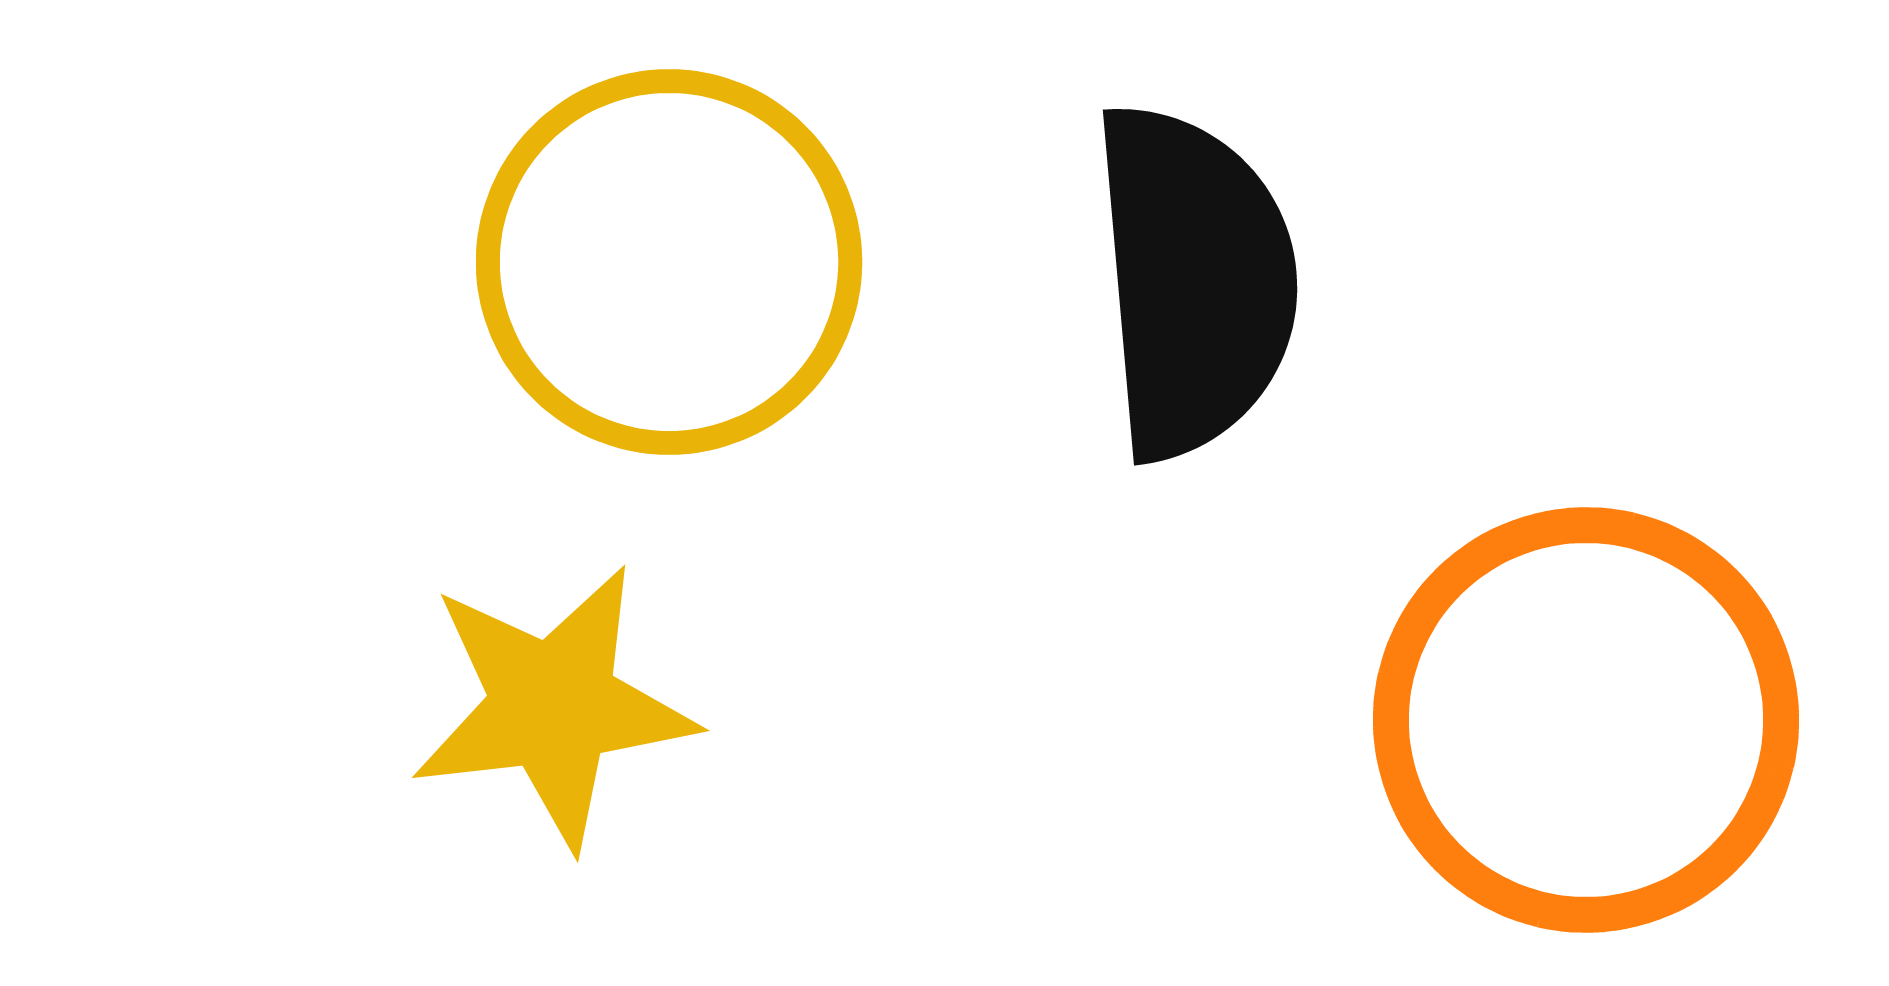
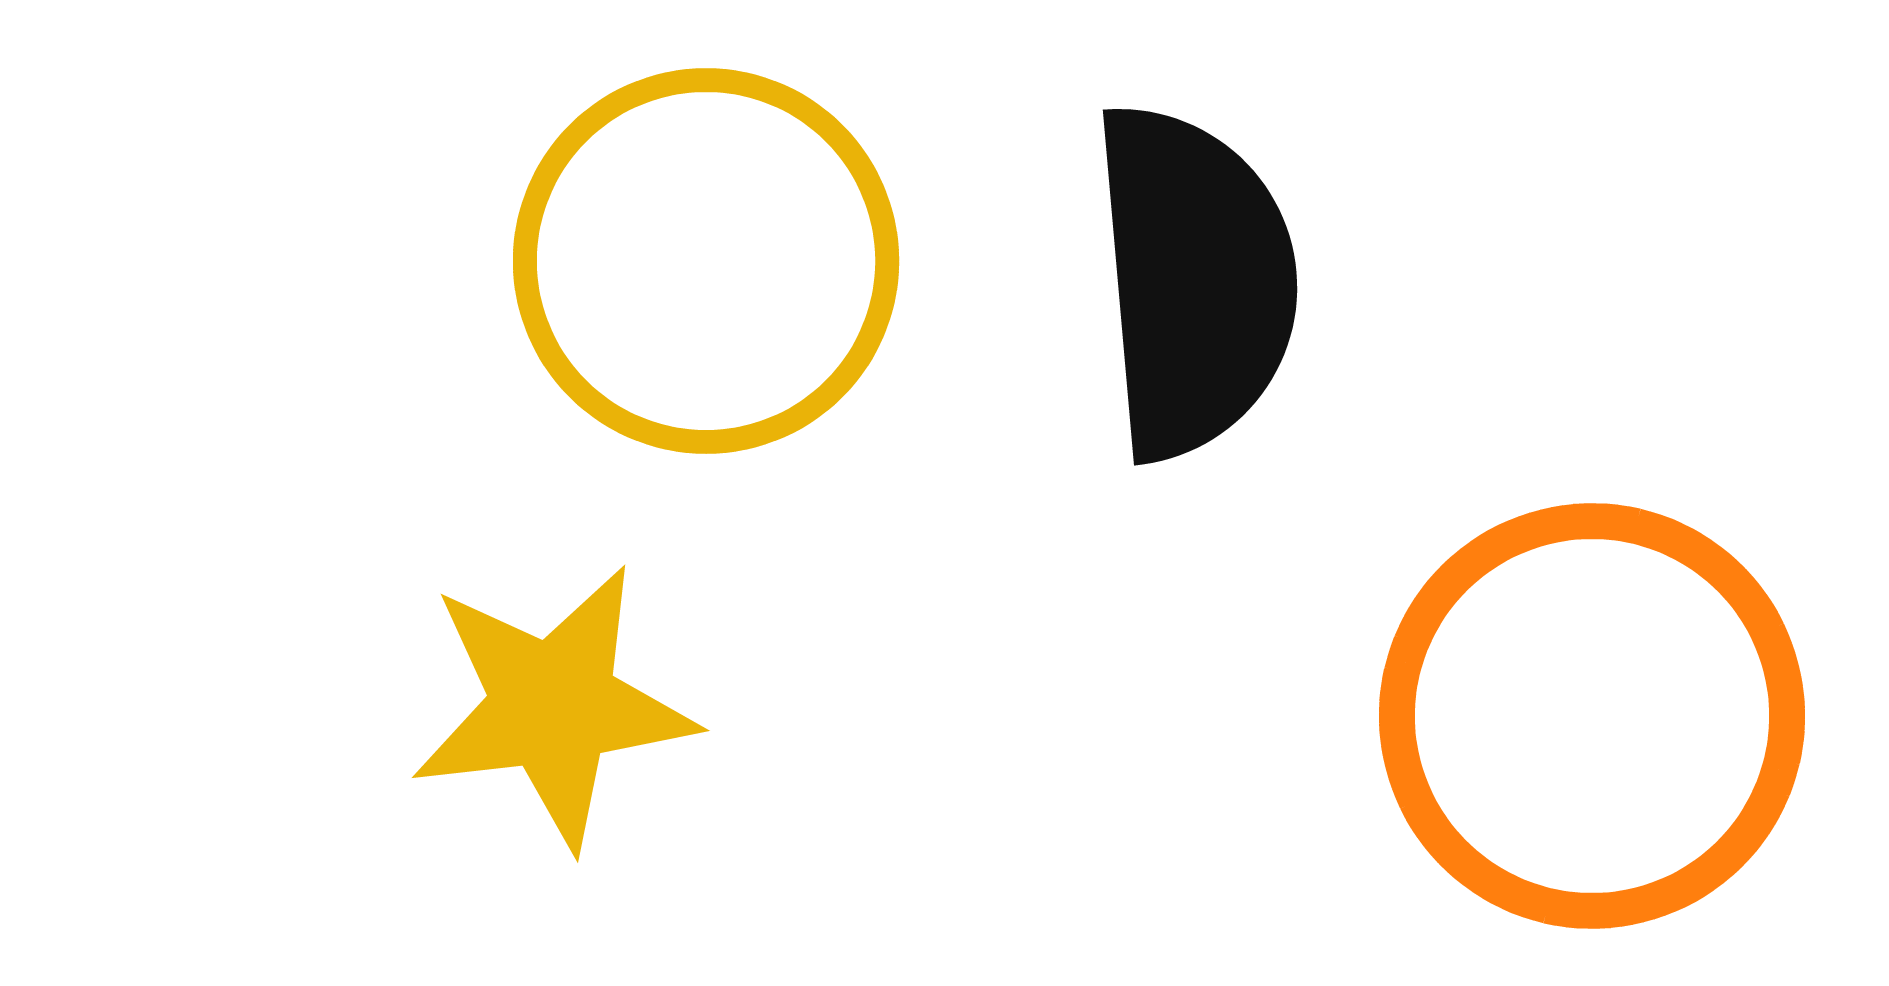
yellow circle: moved 37 px right, 1 px up
orange circle: moved 6 px right, 4 px up
